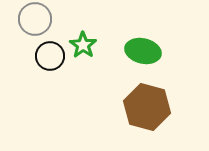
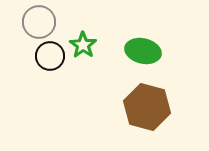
gray circle: moved 4 px right, 3 px down
